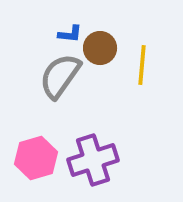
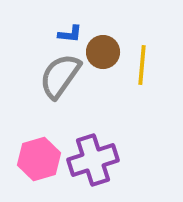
brown circle: moved 3 px right, 4 px down
pink hexagon: moved 3 px right, 1 px down
